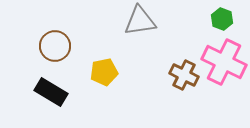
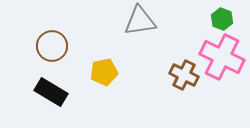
brown circle: moved 3 px left
pink cross: moved 2 px left, 5 px up
